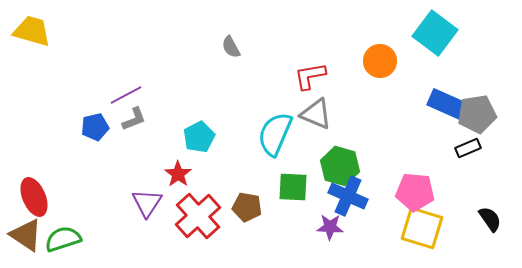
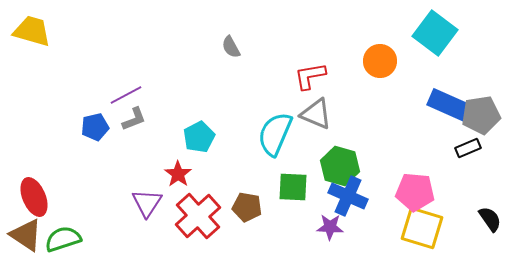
gray pentagon: moved 4 px right, 1 px down
